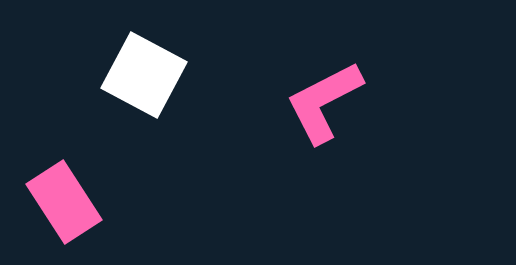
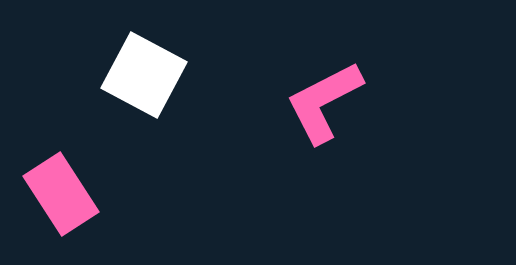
pink rectangle: moved 3 px left, 8 px up
